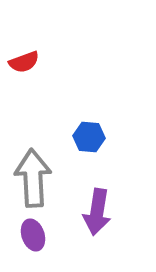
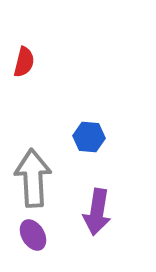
red semicircle: rotated 56 degrees counterclockwise
purple ellipse: rotated 12 degrees counterclockwise
